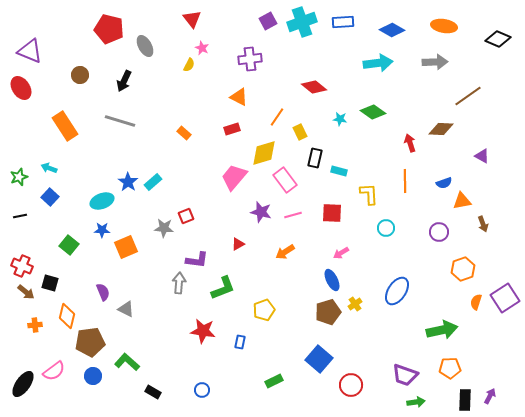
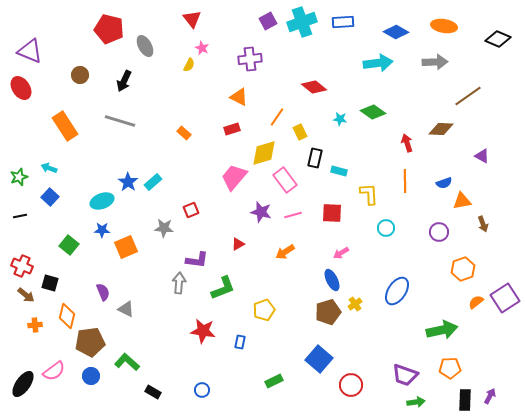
blue diamond at (392, 30): moved 4 px right, 2 px down
red arrow at (410, 143): moved 3 px left
red square at (186, 216): moved 5 px right, 6 px up
brown arrow at (26, 292): moved 3 px down
orange semicircle at (476, 302): rotated 35 degrees clockwise
blue circle at (93, 376): moved 2 px left
